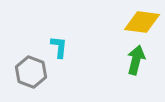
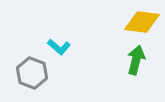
cyan L-shape: rotated 125 degrees clockwise
gray hexagon: moved 1 px right, 1 px down
